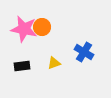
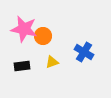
orange circle: moved 1 px right, 9 px down
yellow triangle: moved 2 px left, 1 px up
